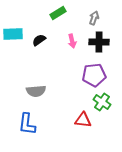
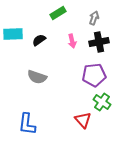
black cross: rotated 12 degrees counterclockwise
gray semicircle: moved 1 px right, 14 px up; rotated 24 degrees clockwise
red triangle: rotated 42 degrees clockwise
